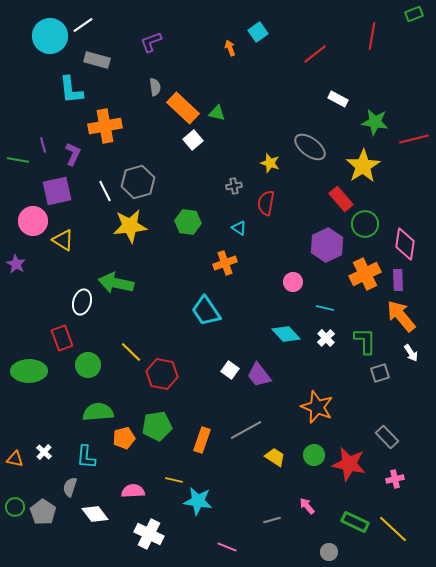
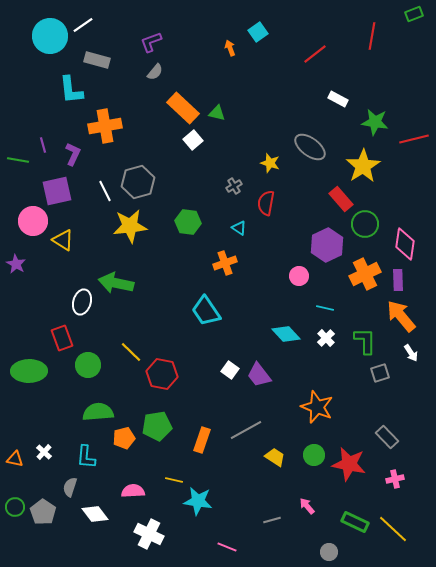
gray semicircle at (155, 87): moved 15 px up; rotated 48 degrees clockwise
gray cross at (234, 186): rotated 21 degrees counterclockwise
pink circle at (293, 282): moved 6 px right, 6 px up
